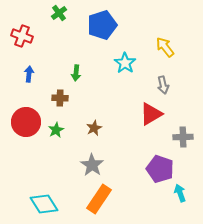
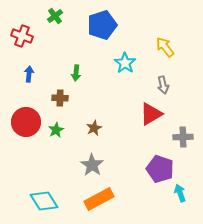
green cross: moved 4 px left, 3 px down
orange rectangle: rotated 28 degrees clockwise
cyan diamond: moved 3 px up
